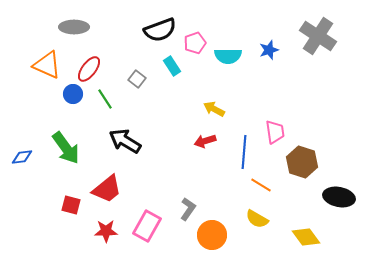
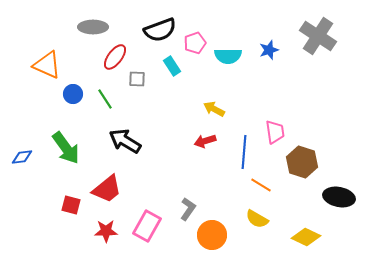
gray ellipse: moved 19 px right
red ellipse: moved 26 px right, 12 px up
gray square: rotated 36 degrees counterclockwise
yellow diamond: rotated 28 degrees counterclockwise
